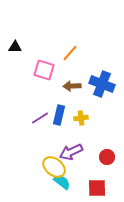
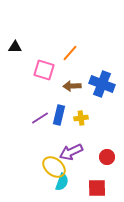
cyan semicircle: rotated 72 degrees clockwise
